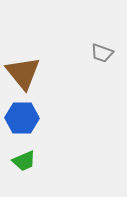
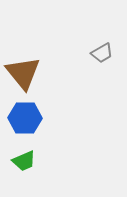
gray trapezoid: rotated 50 degrees counterclockwise
blue hexagon: moved 3 px right
